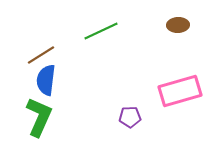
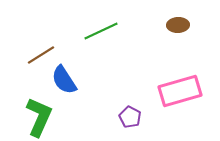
blue semicircle: moved 18 px right; rotated 40 degrees counterclockwise
purple pentagon: rotated 30 degrees clockwise
